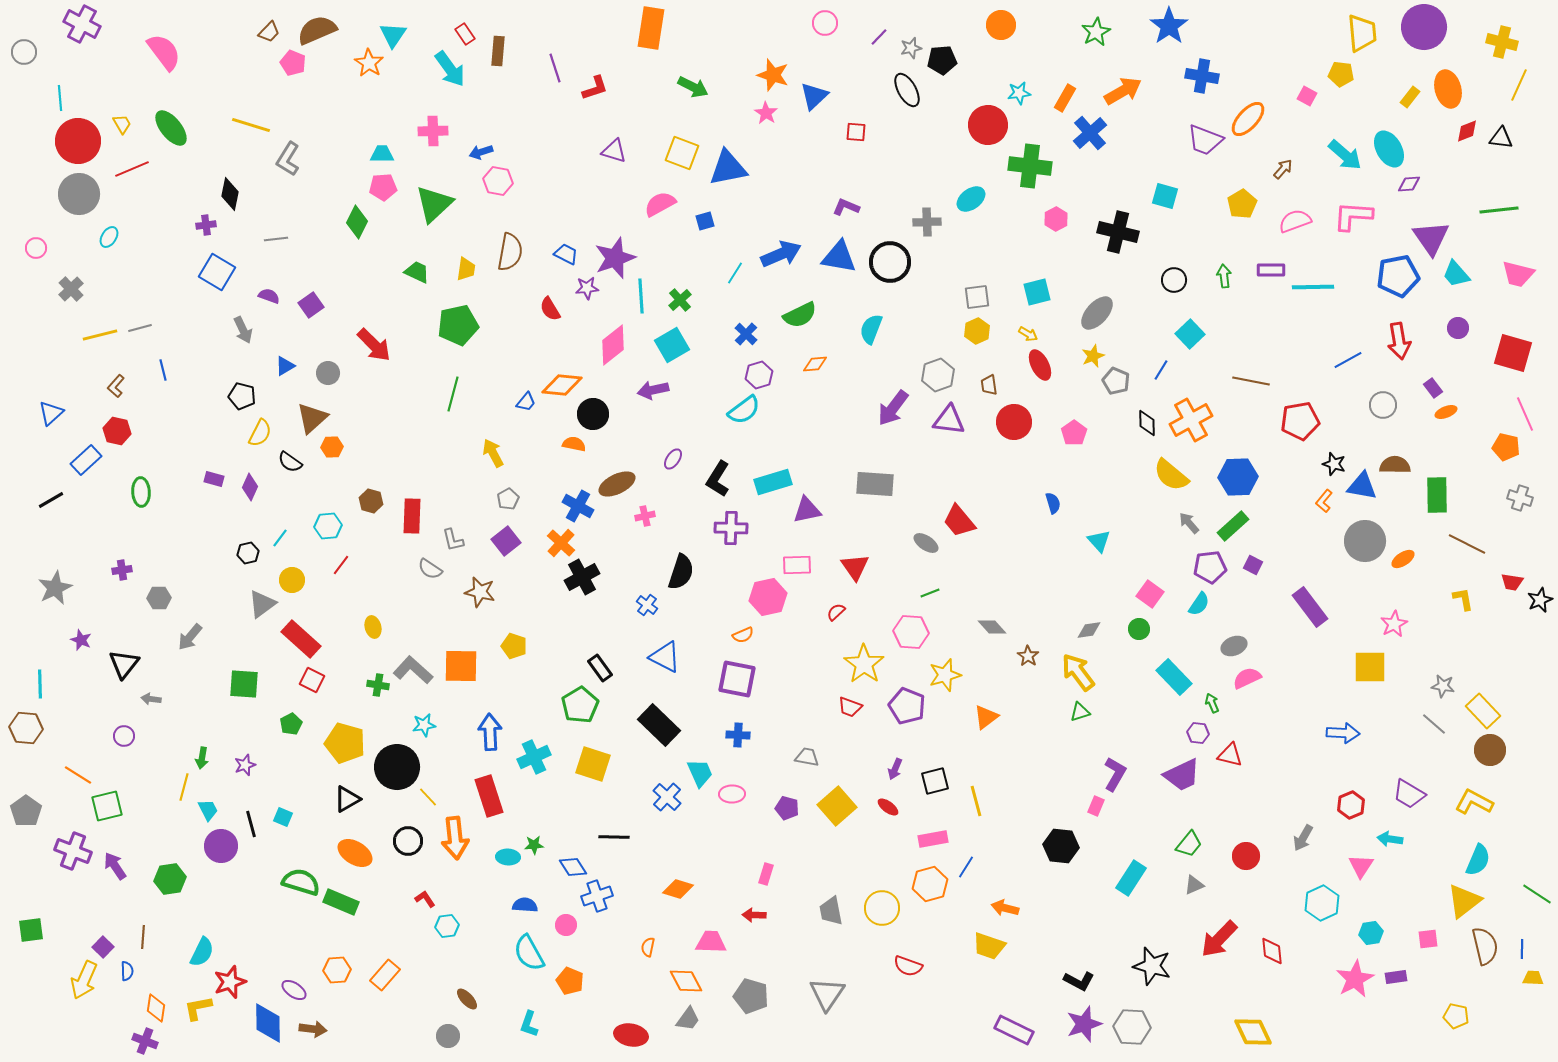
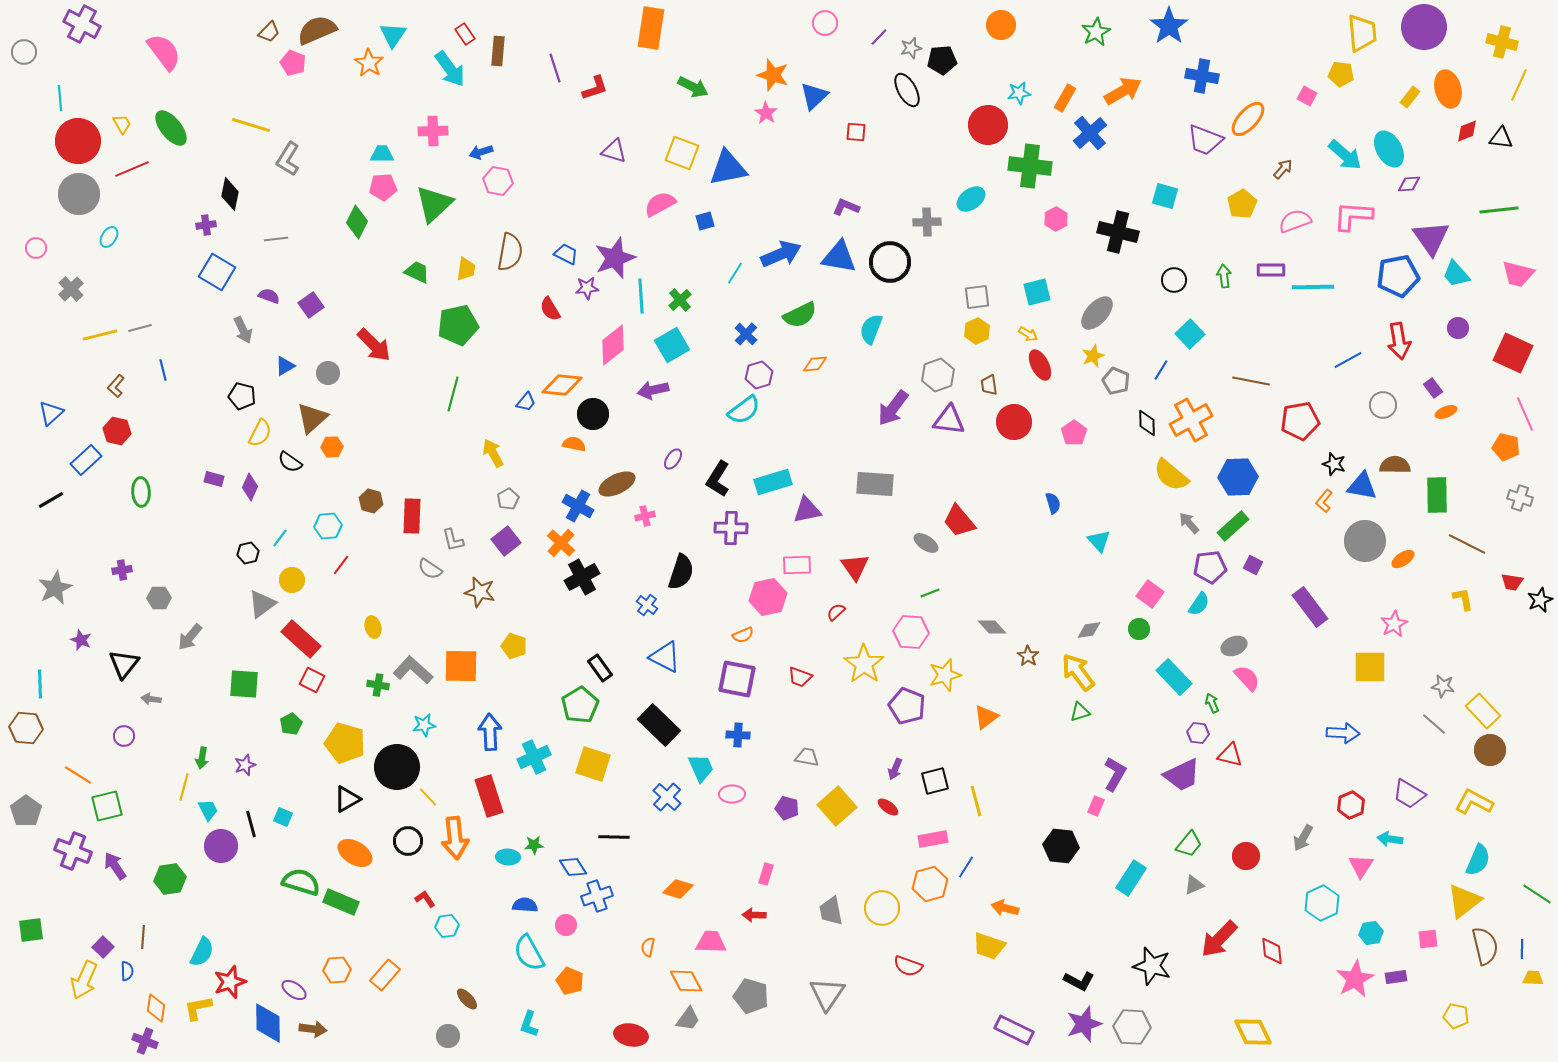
red square at (1513, 353): rotated 9 degrees clockwise
pink semicircle at (1247, 678): rotated 72 degrees clockwise
red trapezoid at (850, 707): moved 50 px left, 30 px up
cyan trapezoid at (700, 773): moved 1 px right, 5 px up
